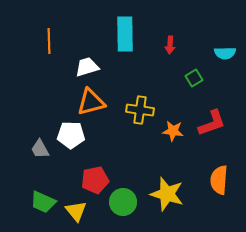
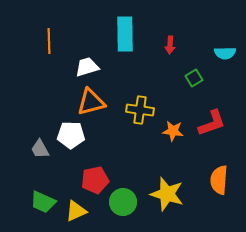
yellow triangle: rotated 45 degrees clockwise
